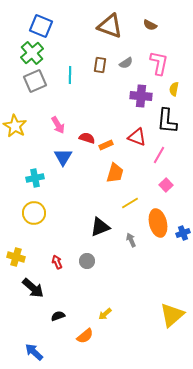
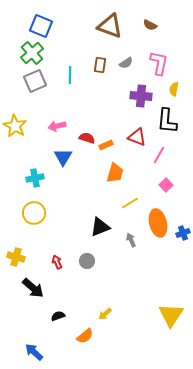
pink arrow: moved 1 px left, 1 px down; rotated 108 degrees clockwise
yellow triangle: moved 1 px left; rotated 16 degrees counterclockwise
